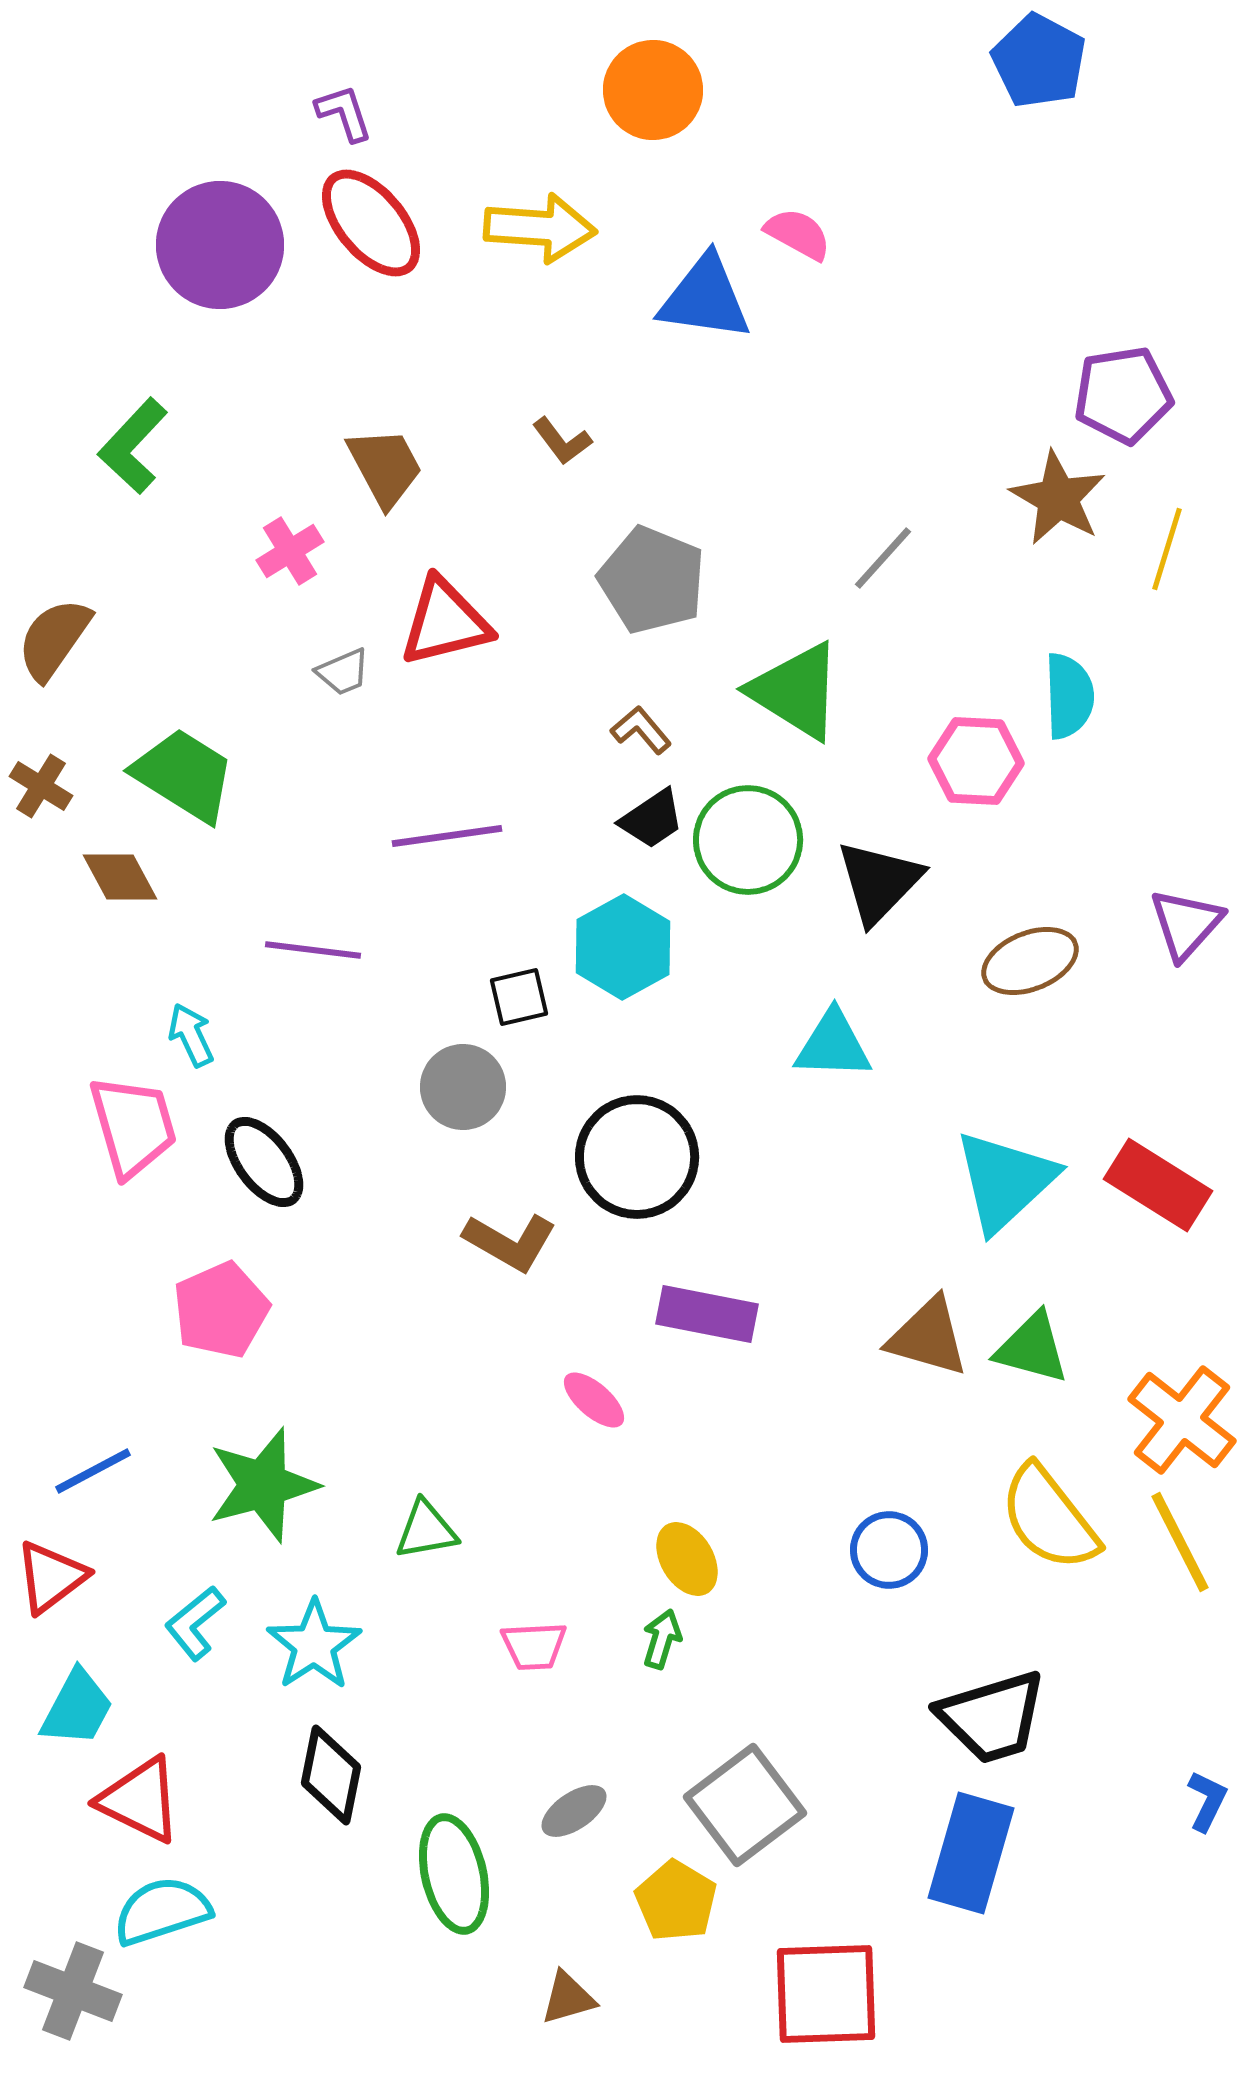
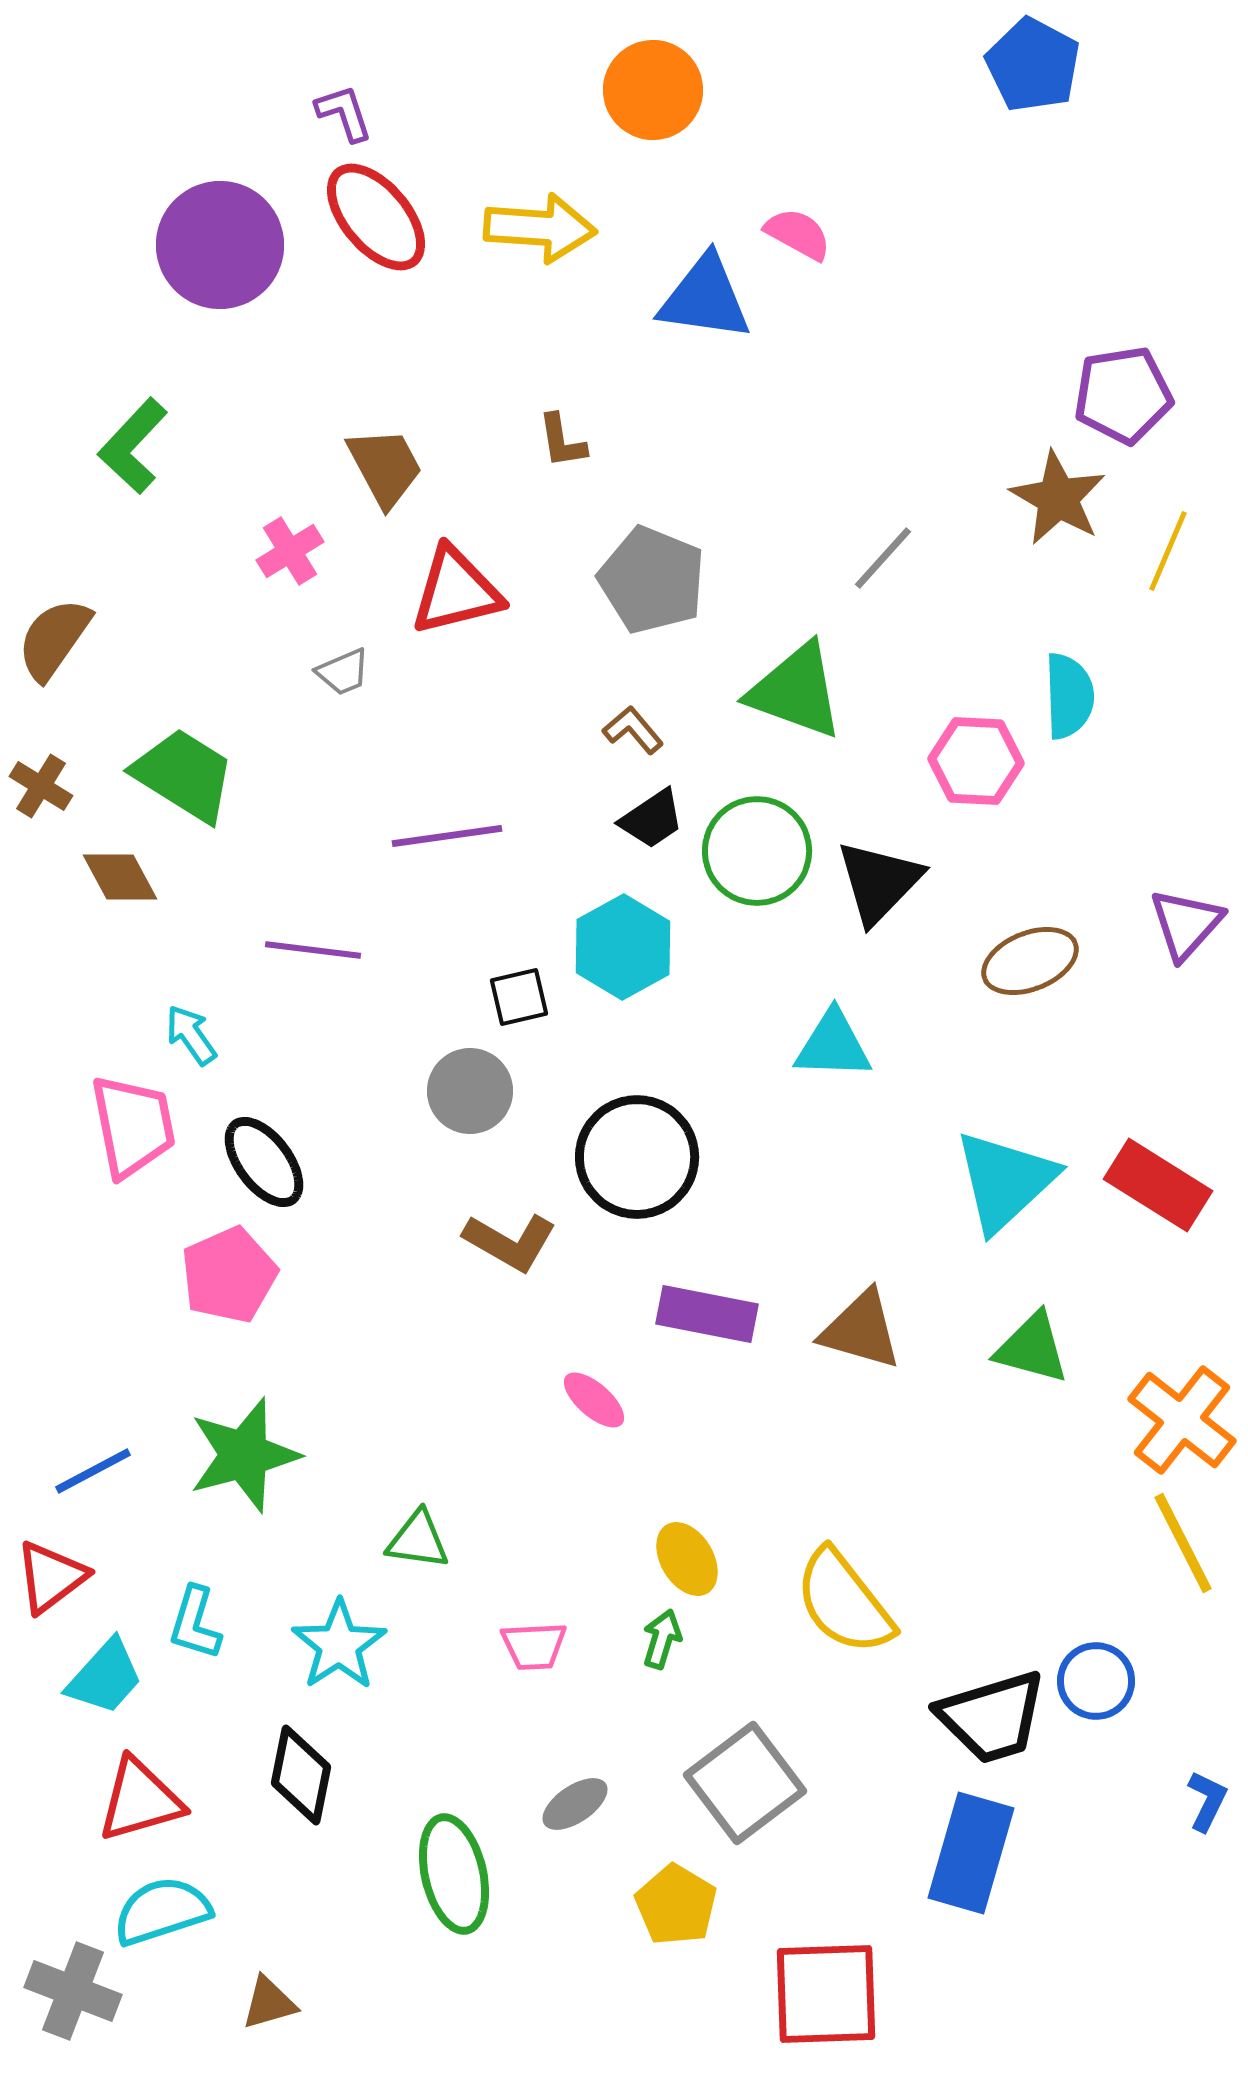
blue pentagon at (1039, 61): moved 6 px left, 4 px down
red ellipse at (371, 223): moved 5 px right, 6 px up
brown L-shape at (562, 441): rotated 28 degrees clockwise
yellow line at (1167, 549): moved 1 px right, 2 px down; rotated 6 degrees clockwise
red triangle at (445, 622): moved 11 px right, 31 px up
green triangle at (796, 691): rotated 12 degrees counterclockwise
brown L-shape at (641, 730): moved 8 px left
green circle at (748, 840): moved 9 px right, 11 px down
cyan arrow at (191, 1035): rotated 10 degrees counterclockwise
gray circle at (463, 1087): moved 7 px right, 4 px down
pink trapezoid at (133, 1126): rotated 5 degrees clockwise
pink pentagon at (221, 1310): moved 8 px right, 35 px up
brown triangle at (928, 1337): moved 67 px left, 7 px up
green star at (263, 1485): moved 19 px left, 30 px up
yellow semicircle at (1049, 1518): moved 205 px left, 84 px down
green triangle at (426, 1530): moved 8 px left, 10 px down; rotated 18 degrees clockwise
yellow line at (1180, 1542): moved 3 px right, 1 px down
blue circle at (889, 1550): moved 207 px right, 131 px down
cyan L-shape at (195, 1623): rotated 34 degrees counterclockwise
cyan star at (314, 1645): moved 25 px right
cyan trapezoid at (77, 1708): moved 28 px right, 31 px up; rotated 14 degrees clockwise
black diamond at (331, 1775): moved 30 px left
red triangle at (140, 1800): rotated 42 degrees counterclockwise
gray square at (745, 1805): moved 22 px up
gray ellipse at (574, 1811): moved 1 px right, 7 px up
yellow pentagon at (676, 1901): moved 4 px down
brown triangle at (568, 1998): moved 299 px left, 5 px down
